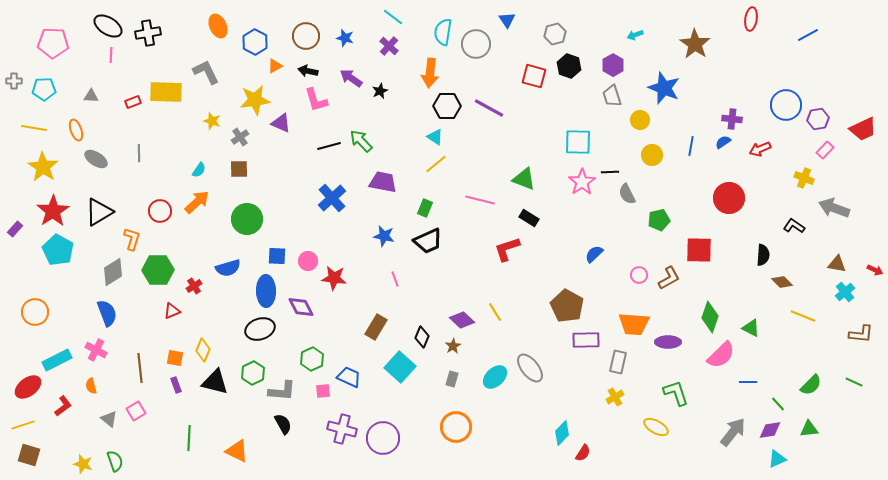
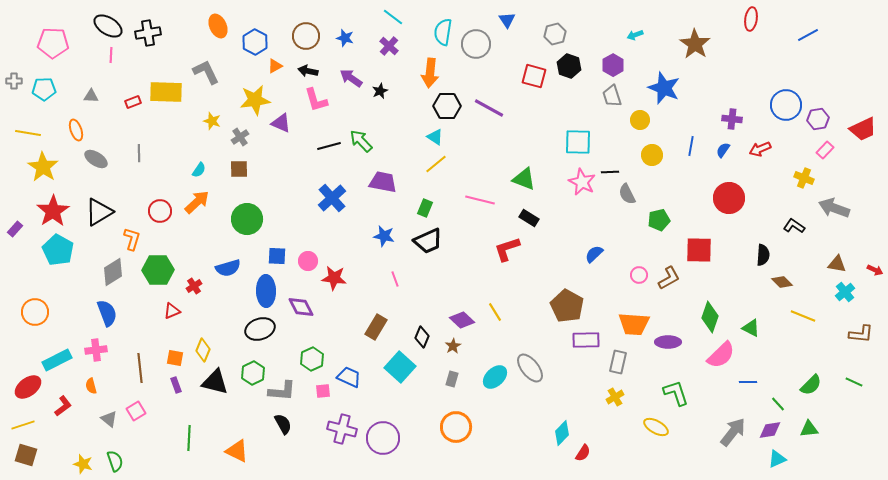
yellow line at (34, 128): moved 6 px left, 5 px down
blue semicircle at (723, 142): moved 8 px down; rotated 21 degrees counterclockwise
pink star at (582, 182): rotated 12 degrees counterclockwise
pink cross at (96, 350): rotated 35 degrees counterclockwise
brown square at (29, 455): moved 3 px left
